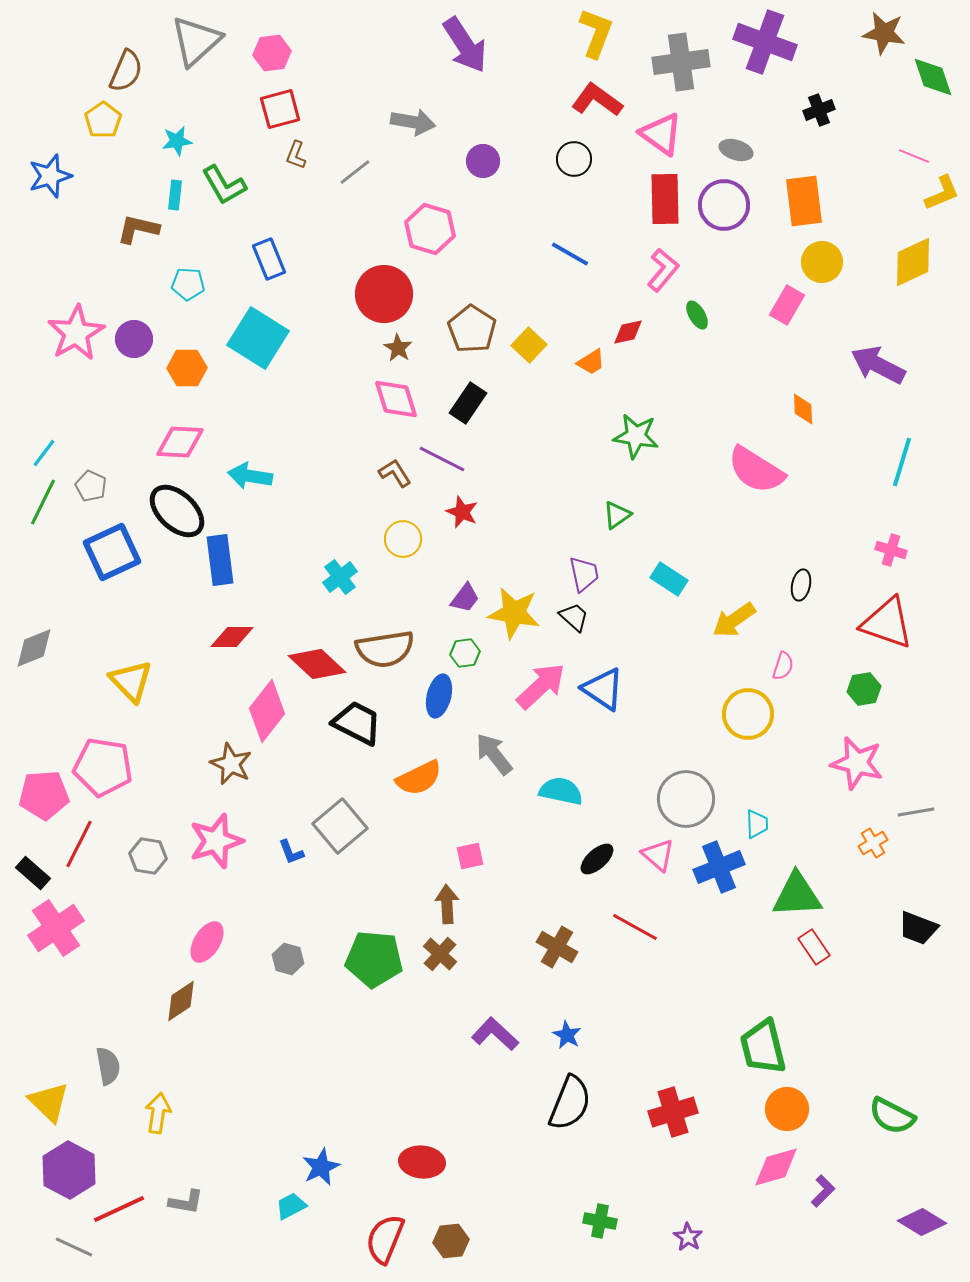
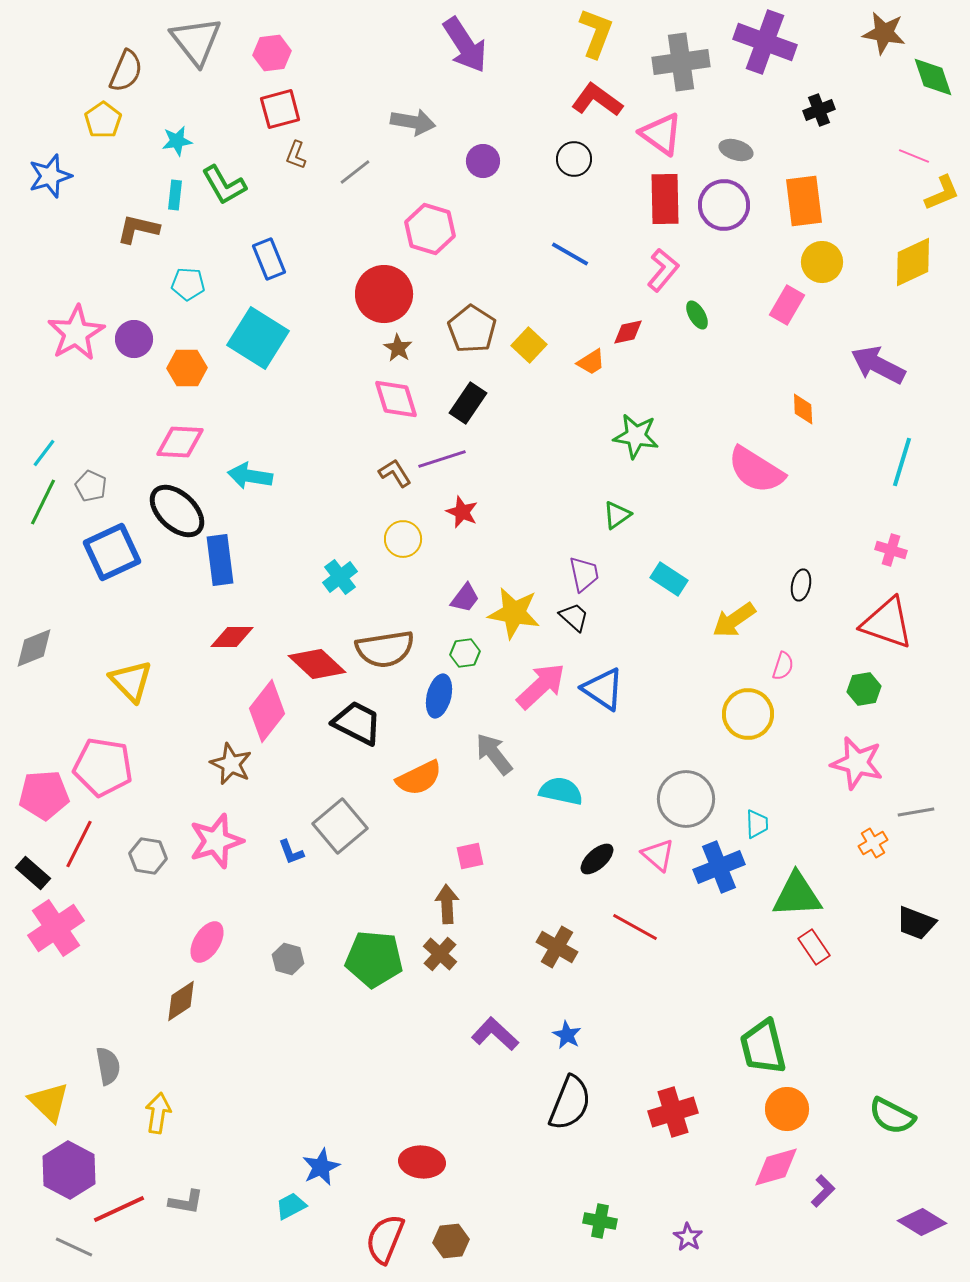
gray triangle at (196, 41): rotated 26 degrees counterclockwise
purple line at (442, 459): rotated 45 degrees counterclockwise
black trapezoid at (918, 928): moved 2 px left, 5 px up
